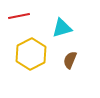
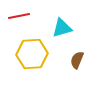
yellow hexagon: moved 1 px right; rotated 24 degrees clockwise
brown semicircle: moved 7 px right
